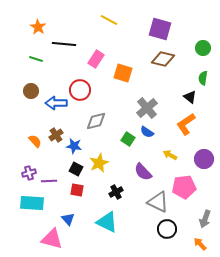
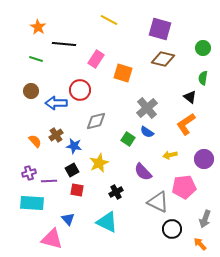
yellow arrow: rotated 40 degrees counterclockwise
black square: moved 4 px left, 1 px down; rotated 32 degrees clockwise
black circle: moved 5 px right
